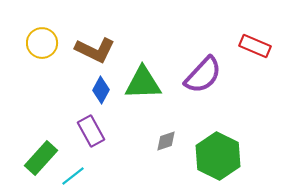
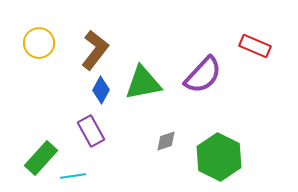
yellow circle: moved 3 px left
brown L-shape: rotated 78 degrees counterclockwise
green triangle: rotated 9 degrees counterclockwise
green hexagon: moved 1 px right, 1 px down
cyan line: rotated 30 degrees clockwise
